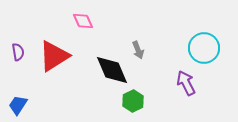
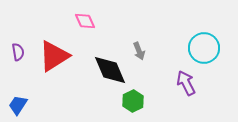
pink diamond: moved 2 px right
gray arrow: moved 1 px right, 1 px down
black diamond: moved 2 px left
